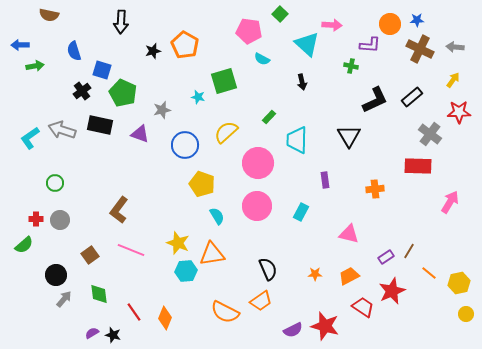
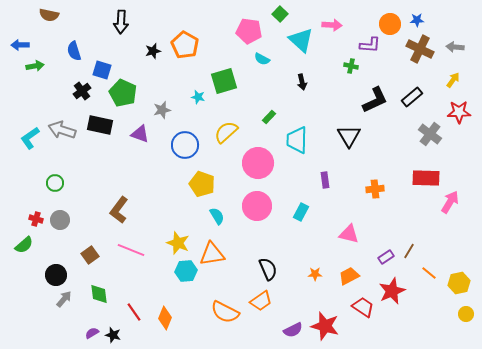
cyan triangle at (307, 44): moved 6 px left, 4 px up
red rectangle at (418, 166): moved 8 px right, 12 px down
red cross at (36, 219): rotated 16 degrees clockwise
